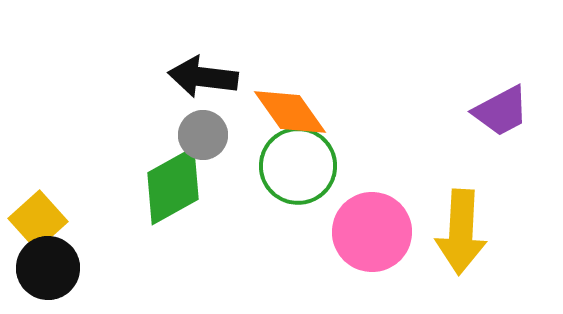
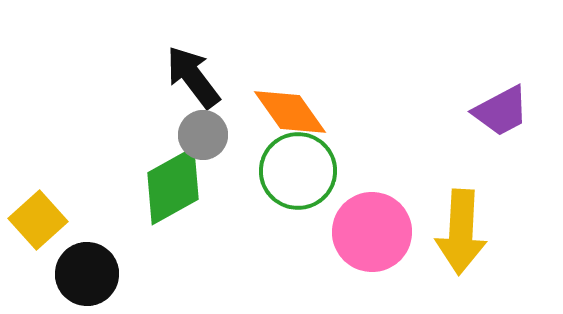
black arrow: moved 10 px left; rotated 46 degrees clockwise
green circle: moved 5 px down
black circle: moved 39 px right, 6 px down
